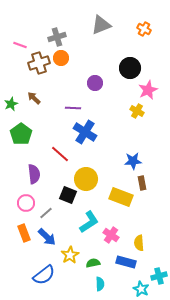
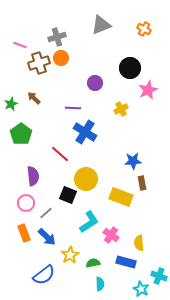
yellow cross: moved 16 px left, 2 px up; rotated 32 degrees clockwise
purple semicircle: moved 1 px left, 2 px down
cyan cross: rotated 35 degrees clockwise
